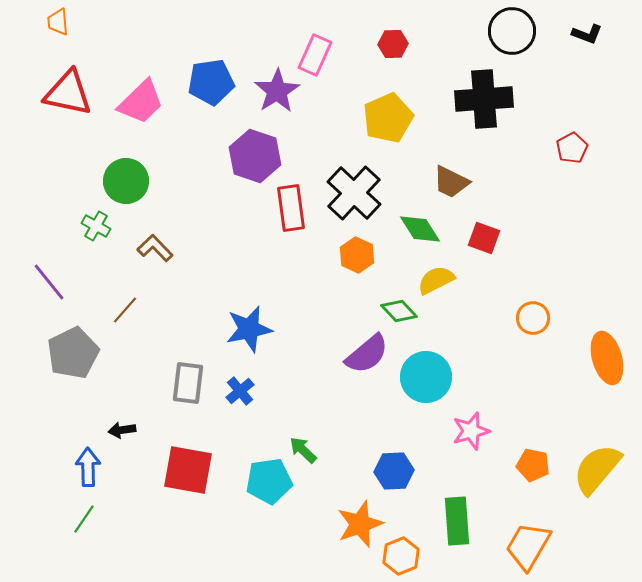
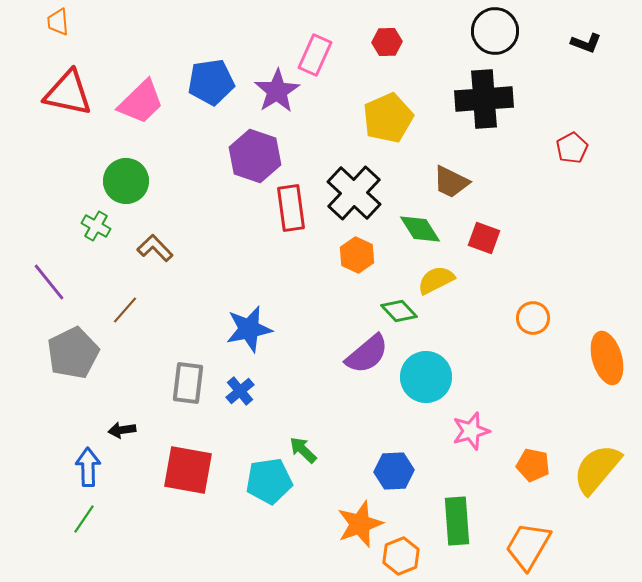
black circle at (512, 31): moved 17 px left
black L-shape at (587, 34): moved 1 px left, 9 px down
red hexagon at (393, 44): moved 6 px left, 2 px up
